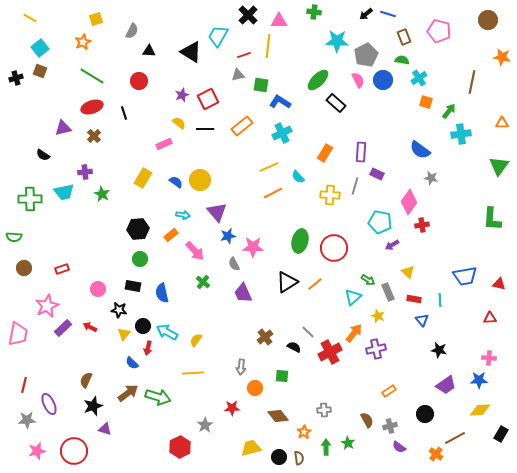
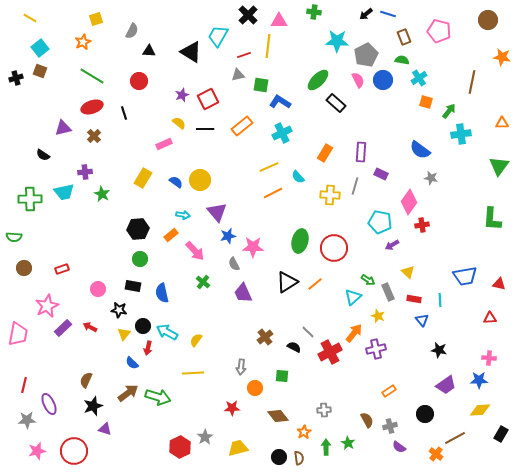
purple rectangle at (377, 174): moved 4 px right
gray star at (205, 425): moved 12 px down
yellow trapezoid at (251, 448): moved 13 px left
